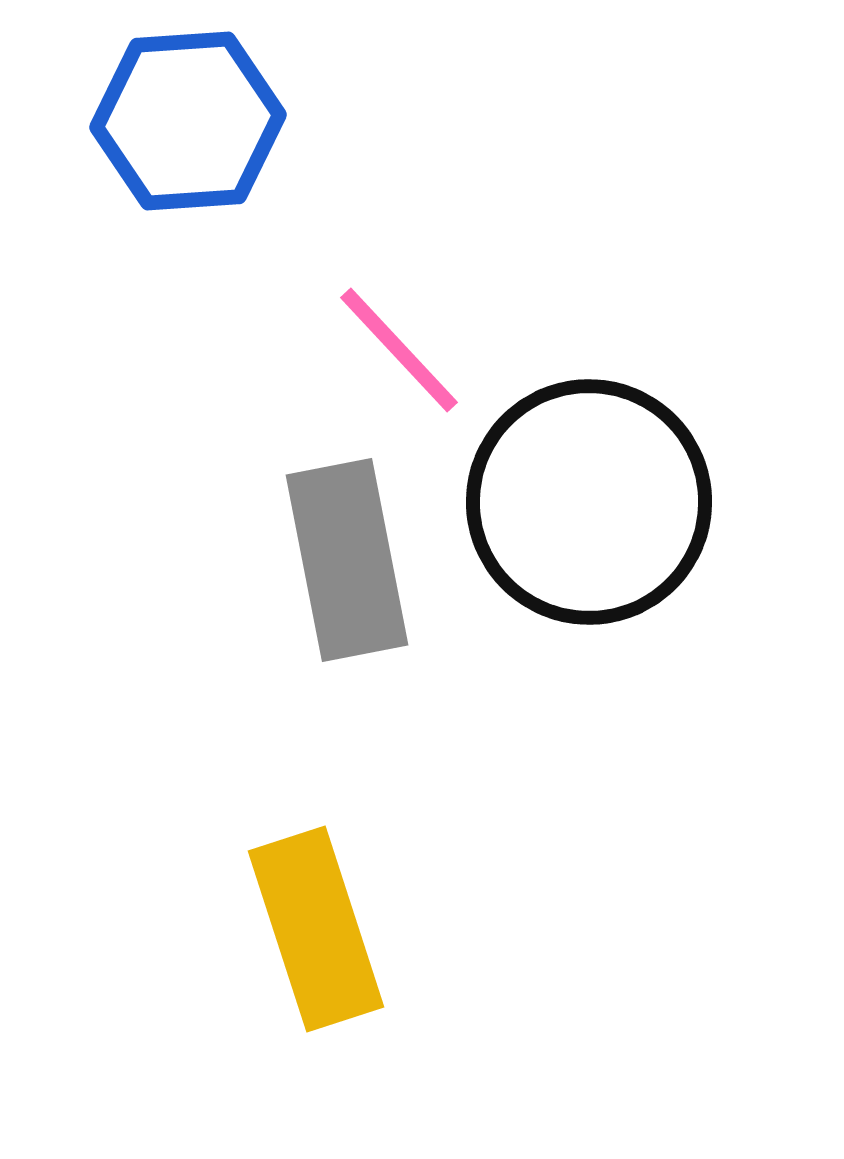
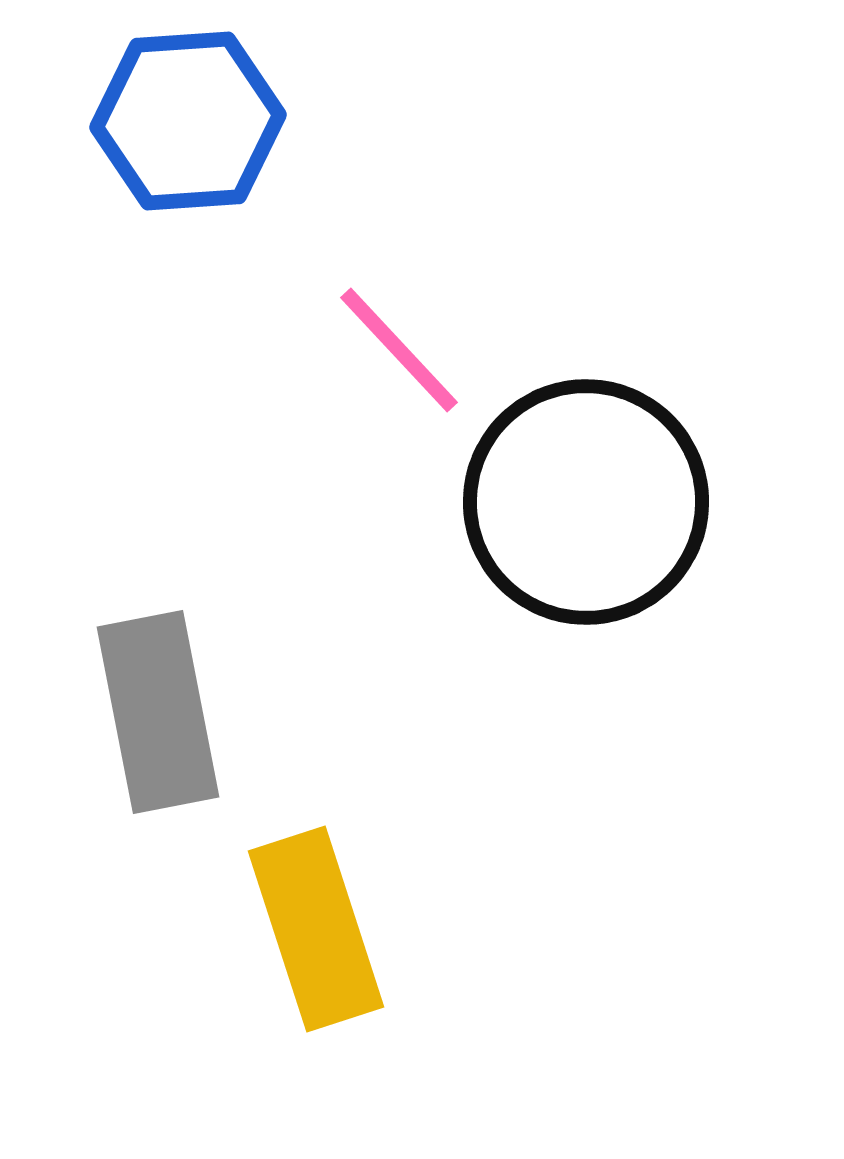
black circle: moved 3 px left
gray rectangle: moved 189 px left, 152 px down
